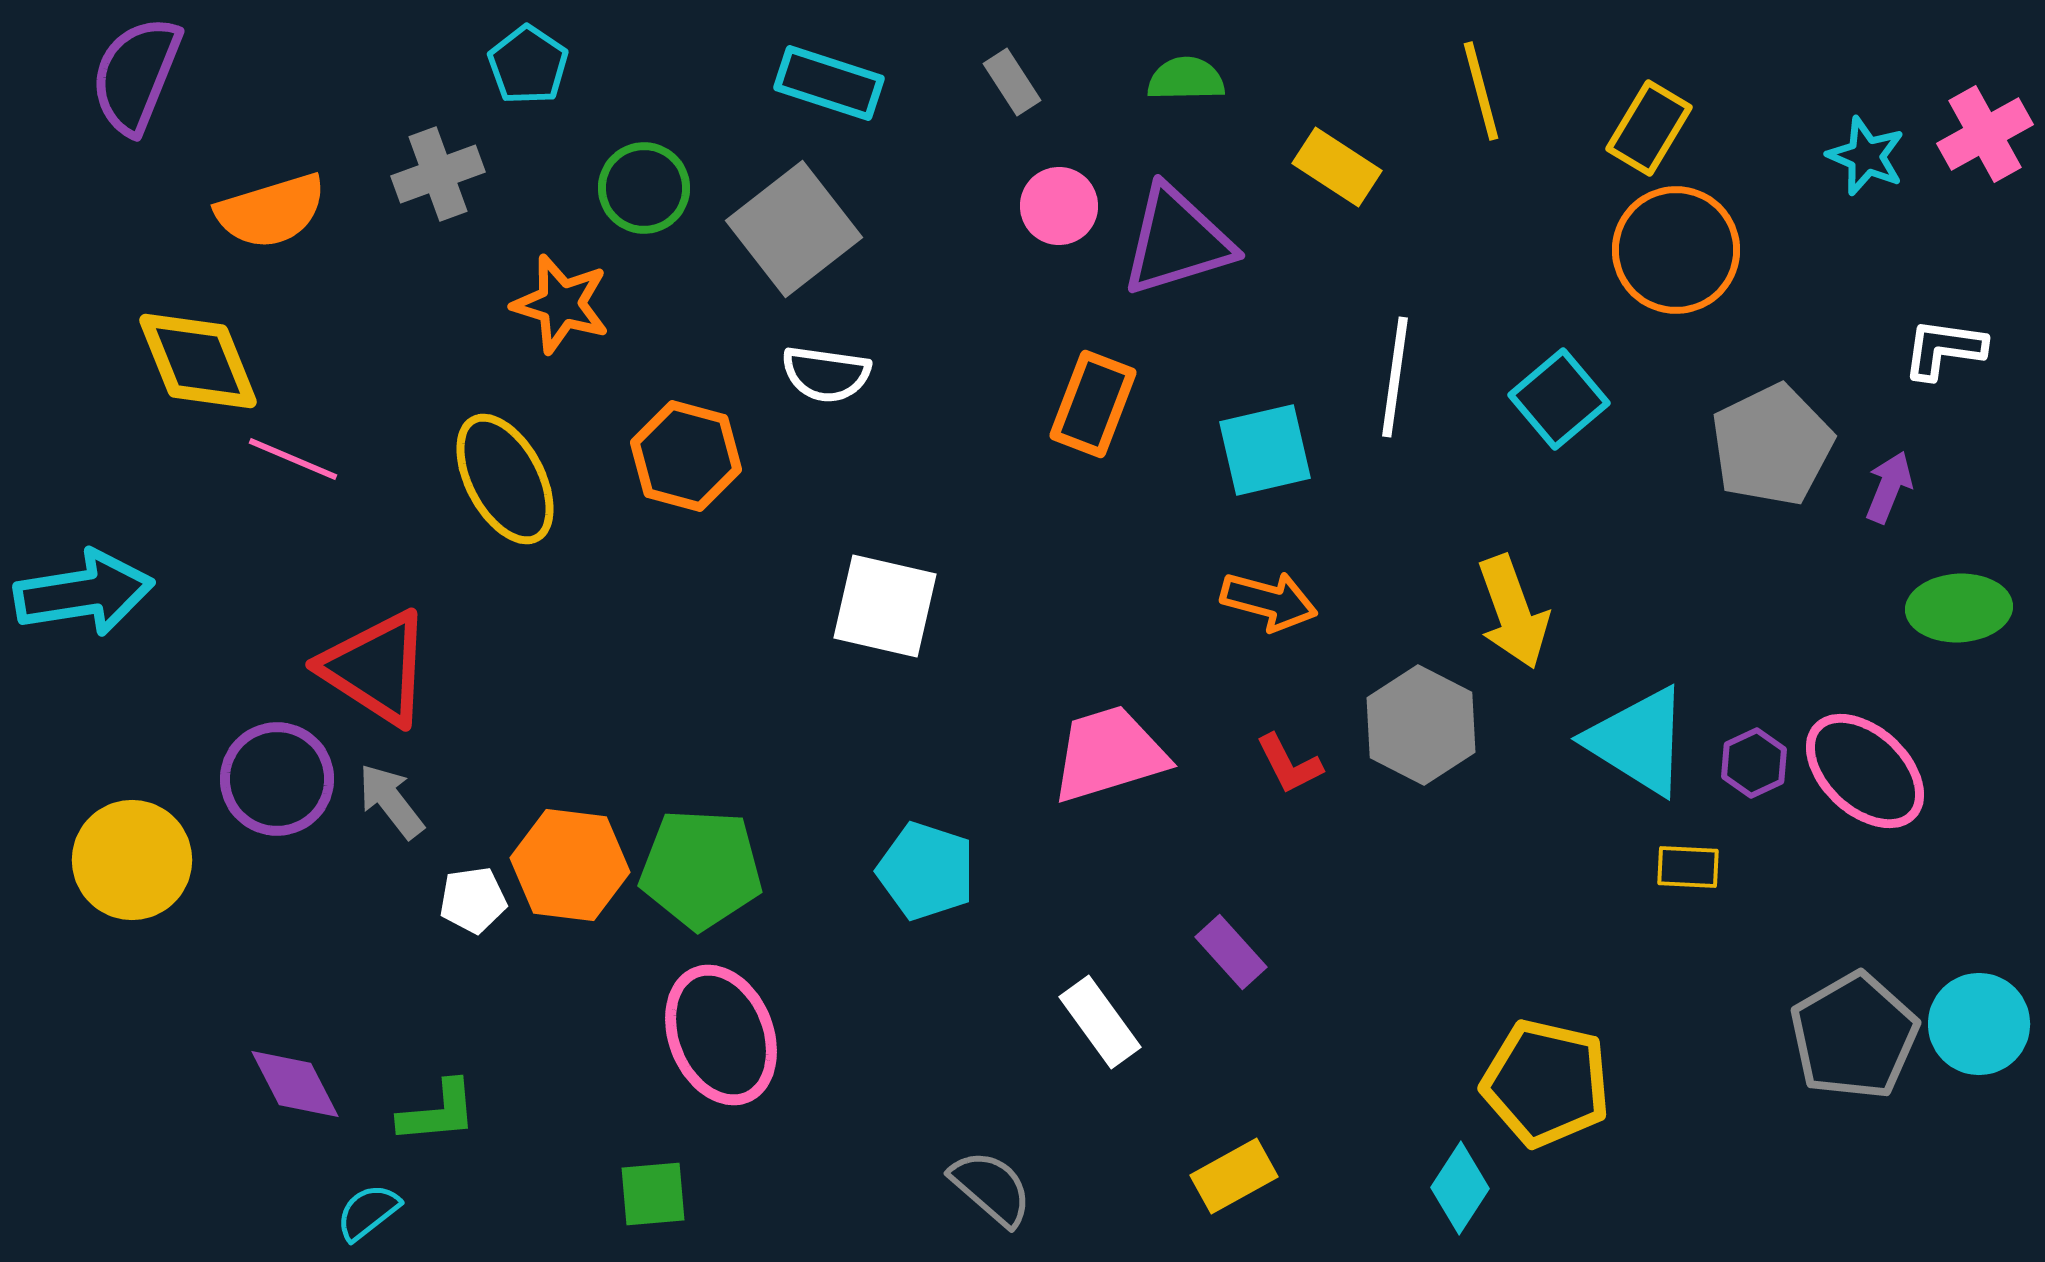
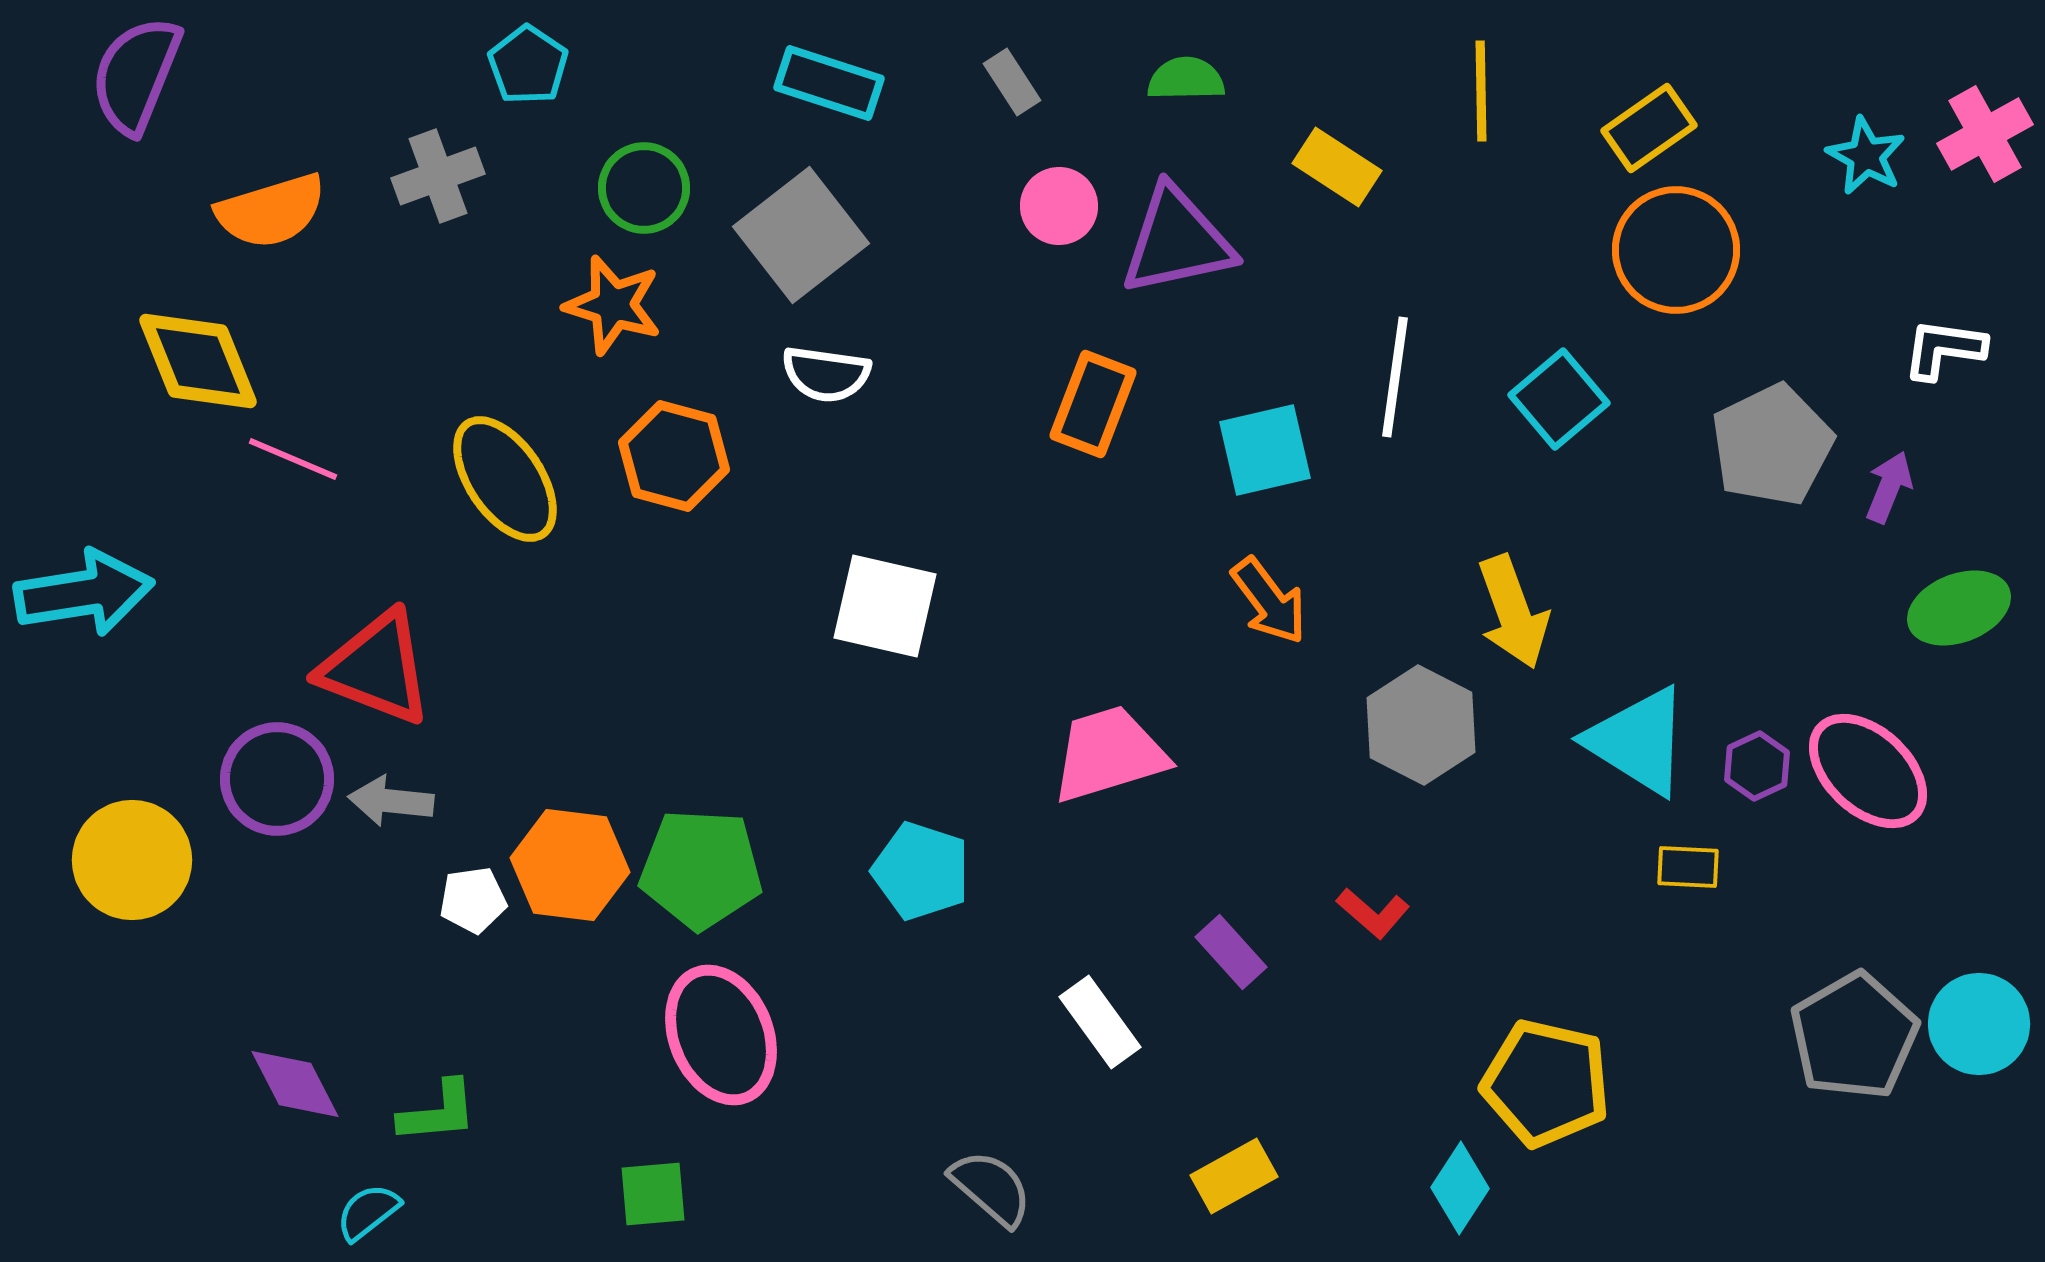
yellow line at (1481, 91): rotated 14 degrees clockwise
yellow rectangle at (1649, 128): rotated 24 degrees clockwise
cyan star at (1866, 156): rotated 6 degrees clockwise
gray cross at (438, 174): moved 2 px down
gray square at (794, 229): moved 7 px right, 6 px down
purple triangle at (1177, 241): rotated 5 degrees clockwise
orange star at (561, 304): moved 52 px right, 1 px down
orange hexagon at (686, 456): moved 12 px left
yellow ellipse at (505, 479): rotated 6 degrees counterclockwise
orange arrow at (1269, 601): rotated 38 degrees clockwise
green ellipse at (1959, 608): rotated 18 degrees counterclockwise
red triangle at (376, 668): rotated 12 degrees counterclockwise
purple hexagon at (1754, 763): moved 3 px right, 3 px down
red L-shape at (1289, 764): moved 84 px right, 149 px down; rotated 22 degrees counterclockwise
pink ellipse at (1865, 771): moved 3 px right
gray arrow at (391, 801): rotated 46 degrees counterclockwise
cyan pentagon at (926, 871): moved 5 px left
